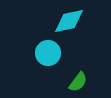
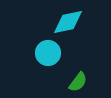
cyan diamond: moved 1 px left, 1 px down
